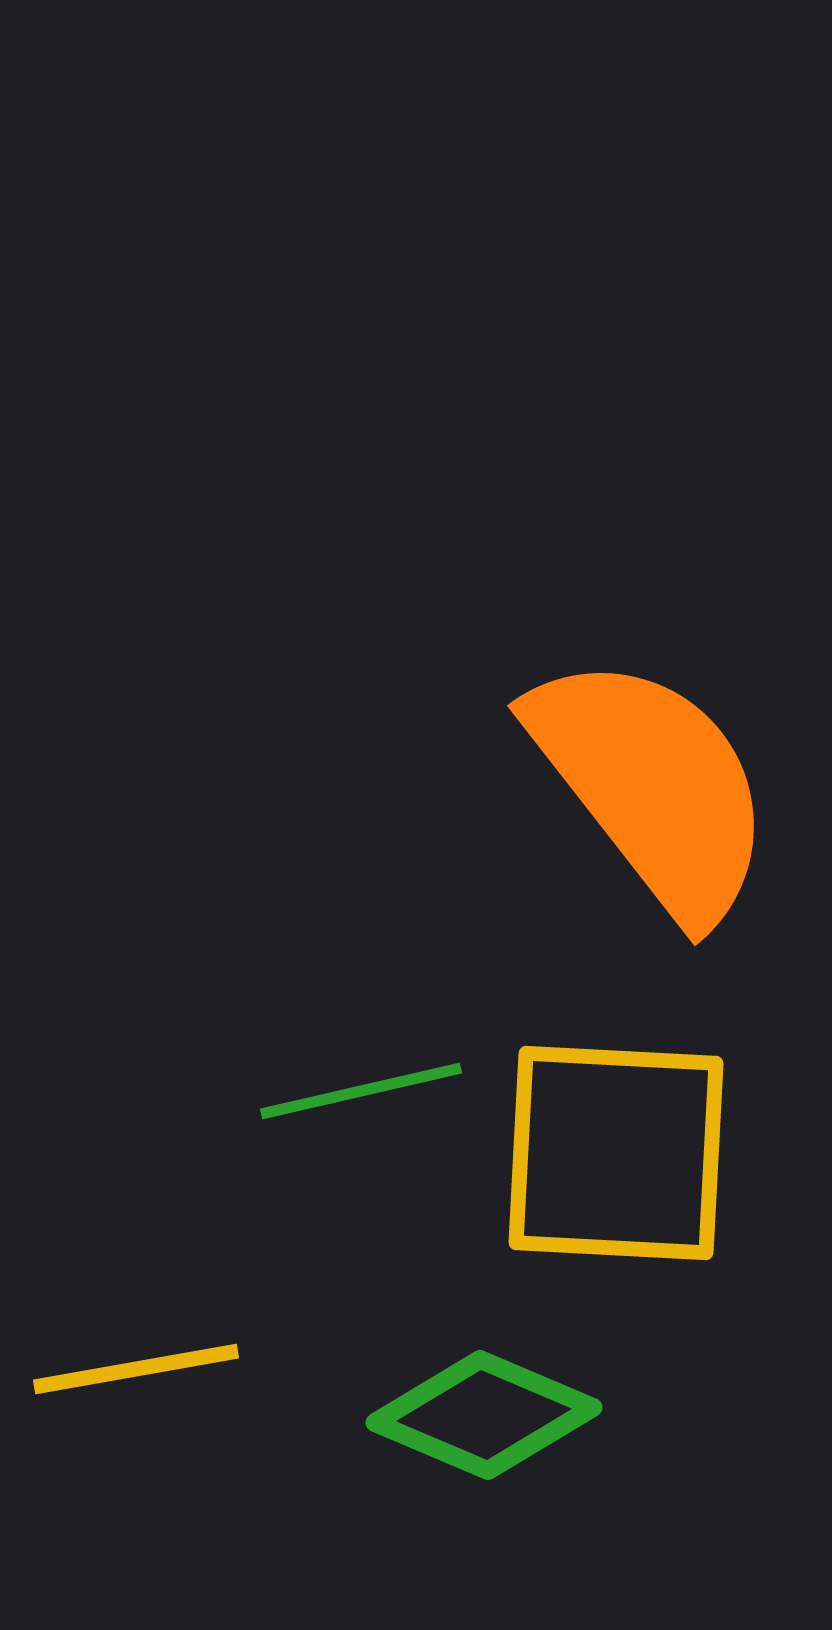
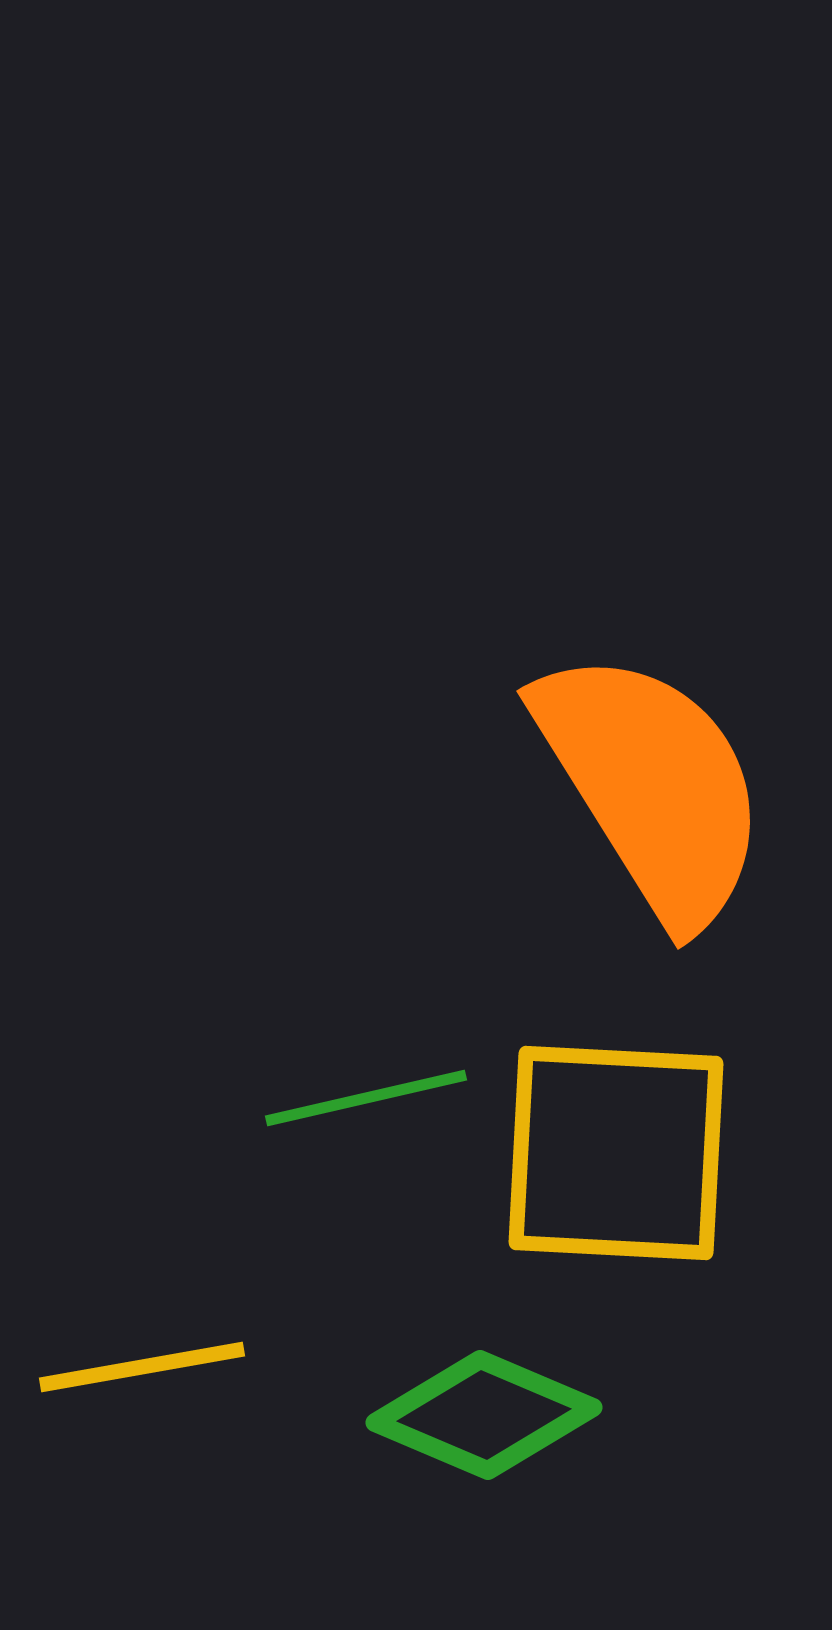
orange semicircle: rotated 6 degrees clockwise
green line: moved 5 px right, 7 px down
yellow line: moved 6 px right, 2 px up
